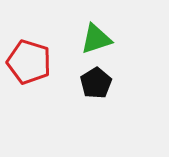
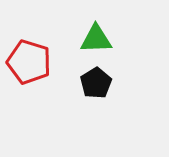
green triangle: rotated 16 degrees clockwise
